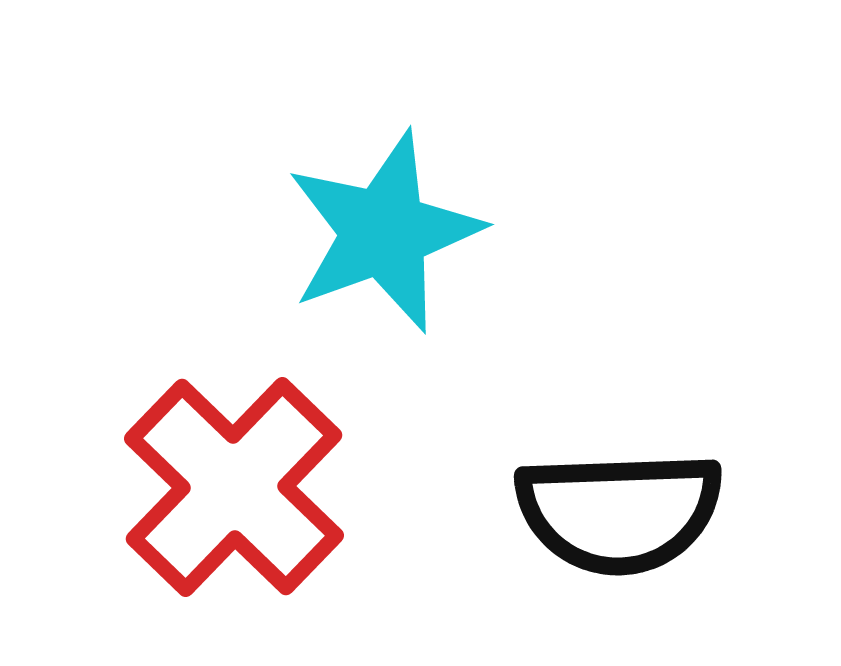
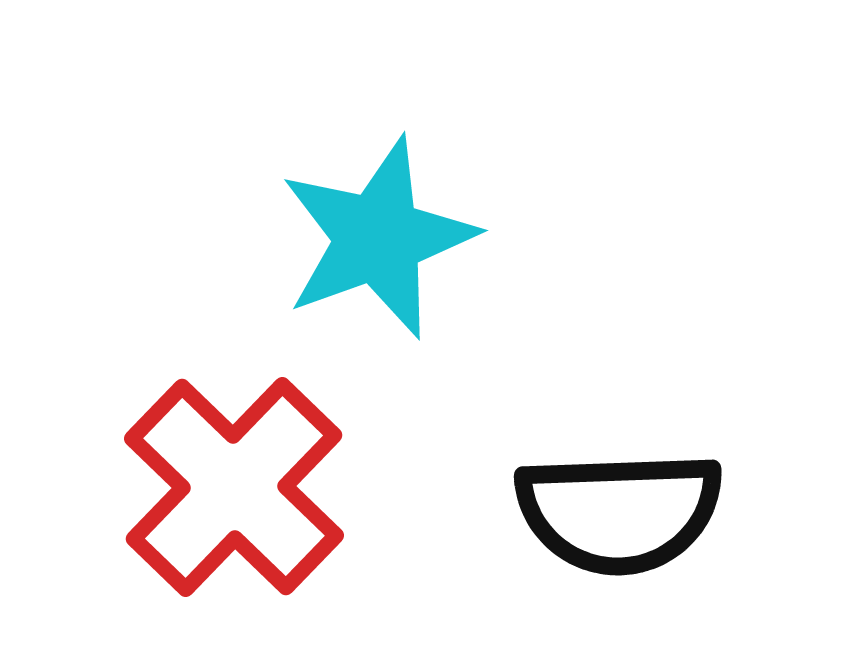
cyan star: moved 6 px left, 6 px down
